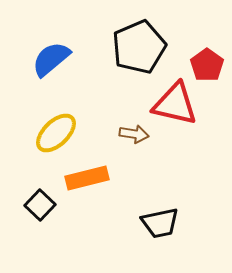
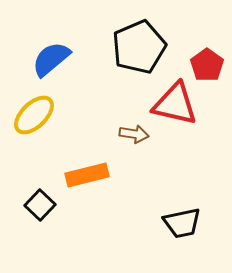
yellow ellipse: moved 22 px left, 18 px up
orange rectangle: moved 3 px up
black trapezoid: moved 22 px right
